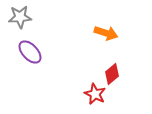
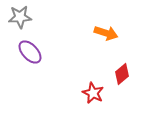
red diamond: moved 10 px right
red star: moved 2 px left, 1 px up
